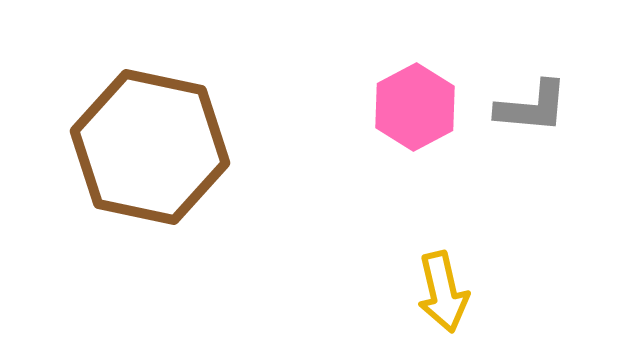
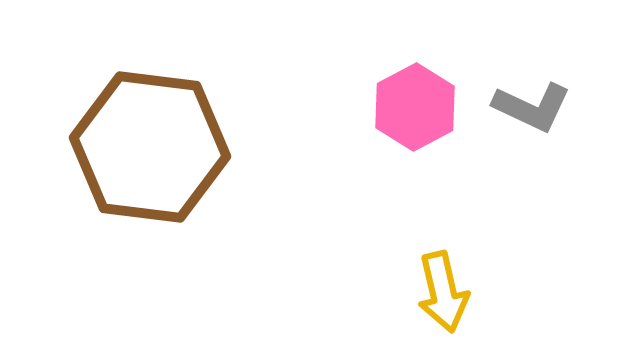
gray L-shape: rotated 20 degrees clockwise
brown hexagon: rotated 5 degrees counterclockwise
